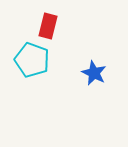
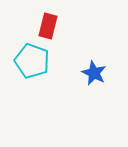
cyan pentagon: moved 1 px down
